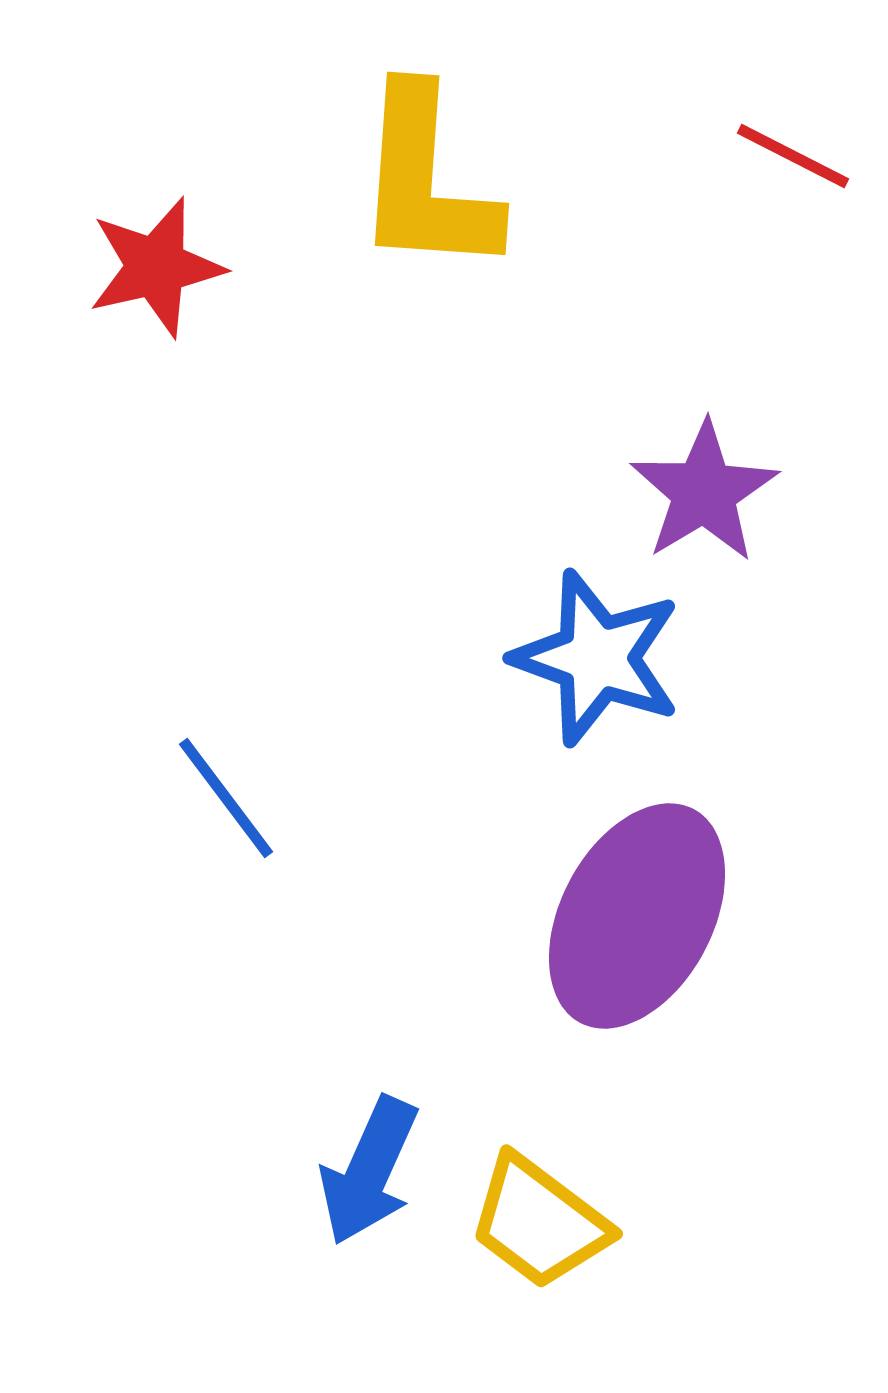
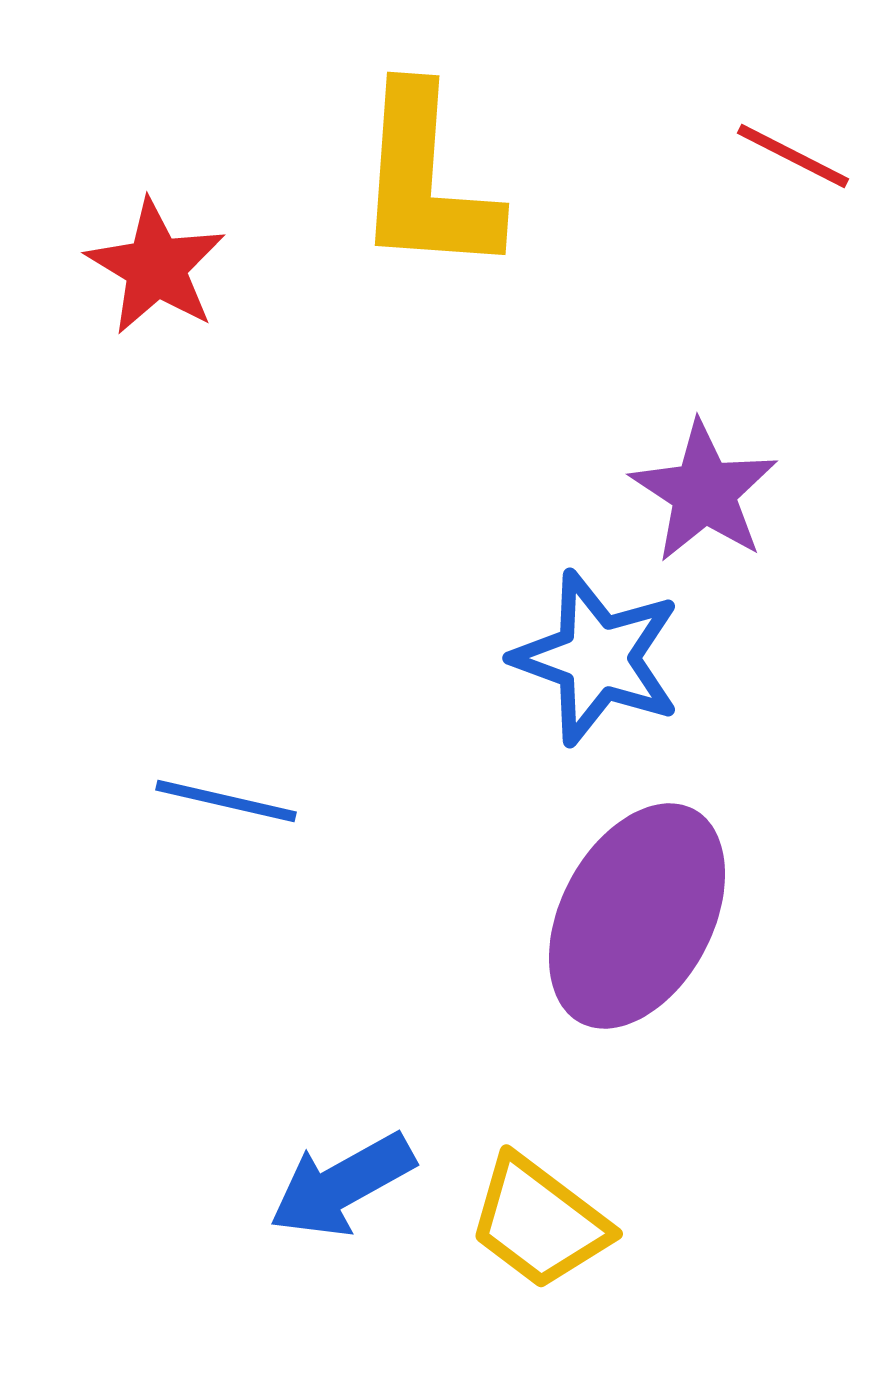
red star: rotated 28 degrees counterclockwise
purple star: rotated 8 degrees counterclockwise
blue line: moved 3 px down; rotated 40 degrees counterclockwise
blue arrow: moved 27 px left, 14 px down; rotated 37 degrees clockwise
